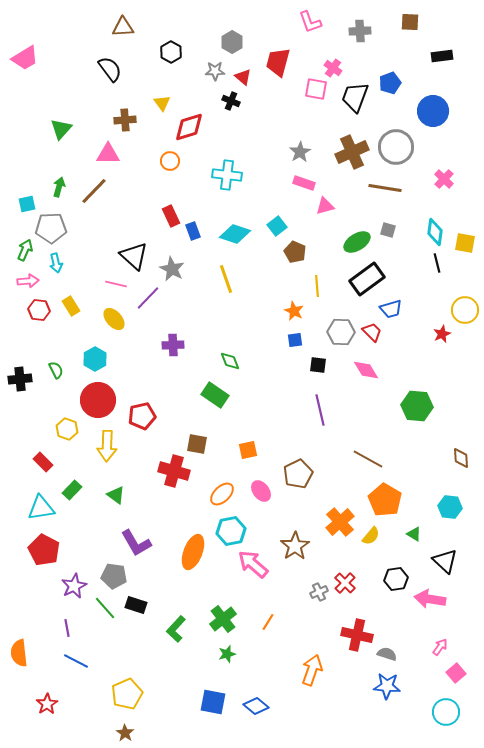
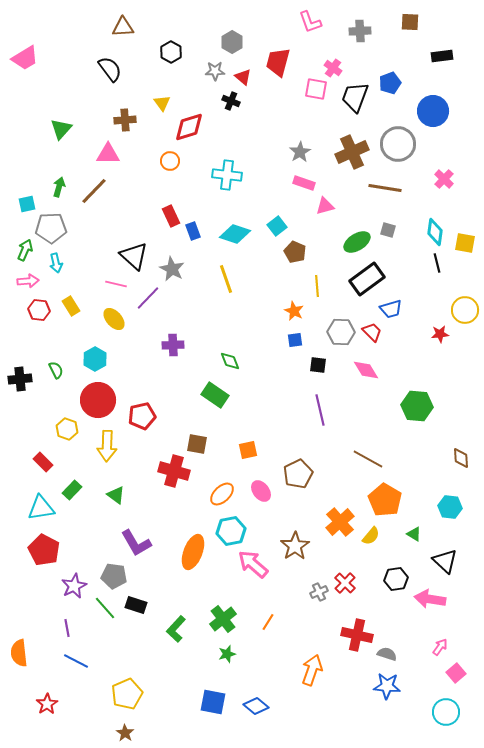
gray circle at (396, 147): moved 2 px right, 3 px up
red star at (442, 334): moved 2 px left; rotated 18 degrees clockwise
